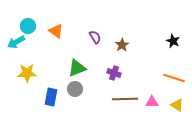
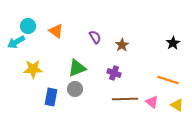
black star: moved 2 px down; rotated 16 degrees clockwise
yellow star: moved 6 px right, 4 px up
orange line: moved 6 px left, 2 px down
pink triangle: rotated 40 degrees clockwise
